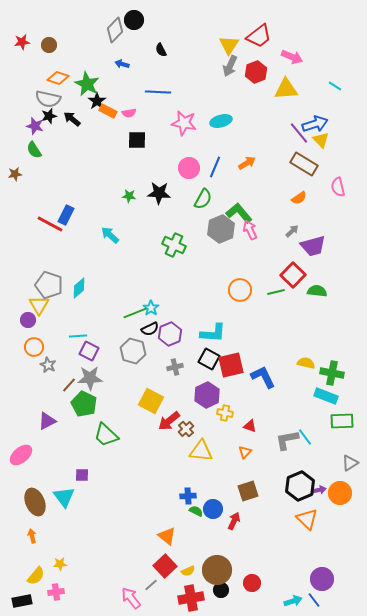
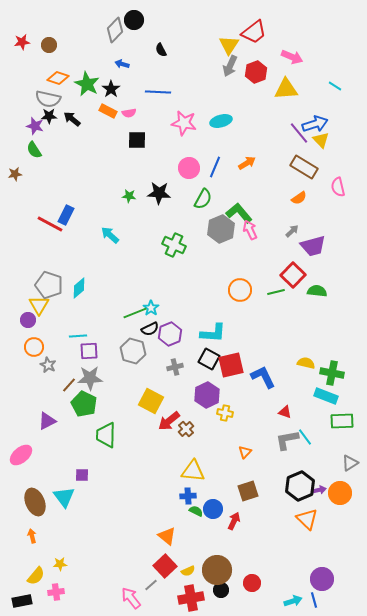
red trapezoid at (259, 36): moved 5 px left, 4 px up
black star at (97, 101): moved 14 px right, 12 px up
black star at (49, 116): rotated 14 degrees clockwise
brown rectangle at (304, 164): moved 3 px down
purple square at (89, 351): rotated 30 degrees counterclockwise
red triangle at (250, 426): moved 35 px right, 14 px up
green trapezoid at (106, 435): rotated 48 degrees clockwise
yellow triangle at (201, 451): moved 8 px left, 20 px down
blue line at (314, 600): rotated 21 degrees clockwise
